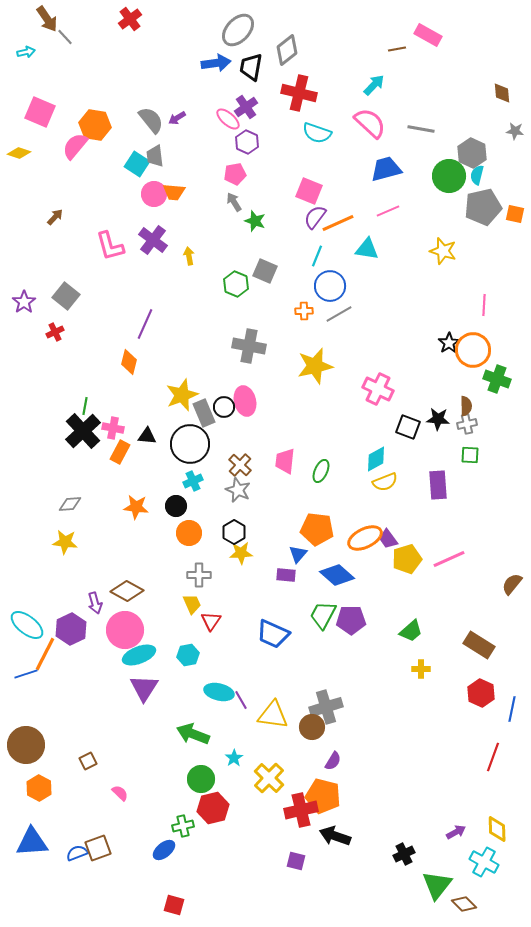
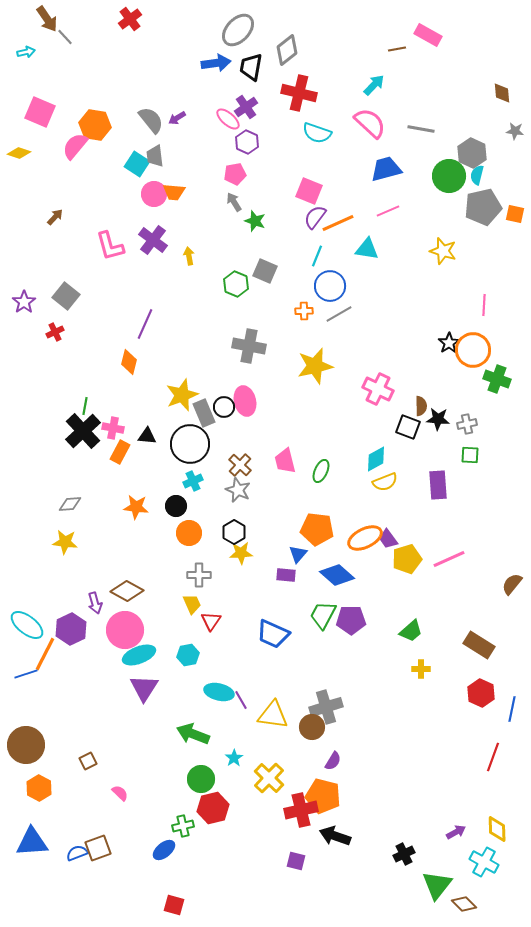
brown semicircle at (466, 406): moved 45 px left
pink trapezoid at (285, 461): rotated 20 degrees counterclockwise
